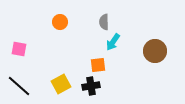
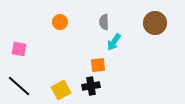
cyan arrow: moved 1 px right
brown circle: moved 28 px up
yellow square: moved 6 px down
